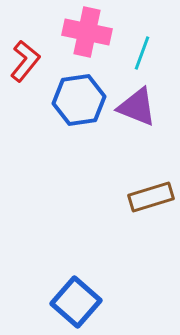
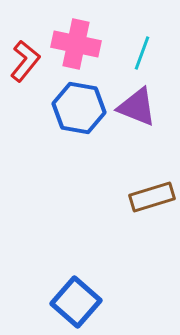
pink cross: moved 11 px left, 12 px down
blue hexagon: moved 8 px down; rotated 18 degrees clockwise
brown rectangle: moved 1 px right
